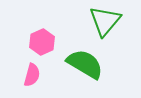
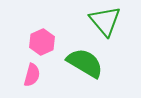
green triangle: rotated 20 degrees counterclockwise
green semicircle: moved 1 px up
